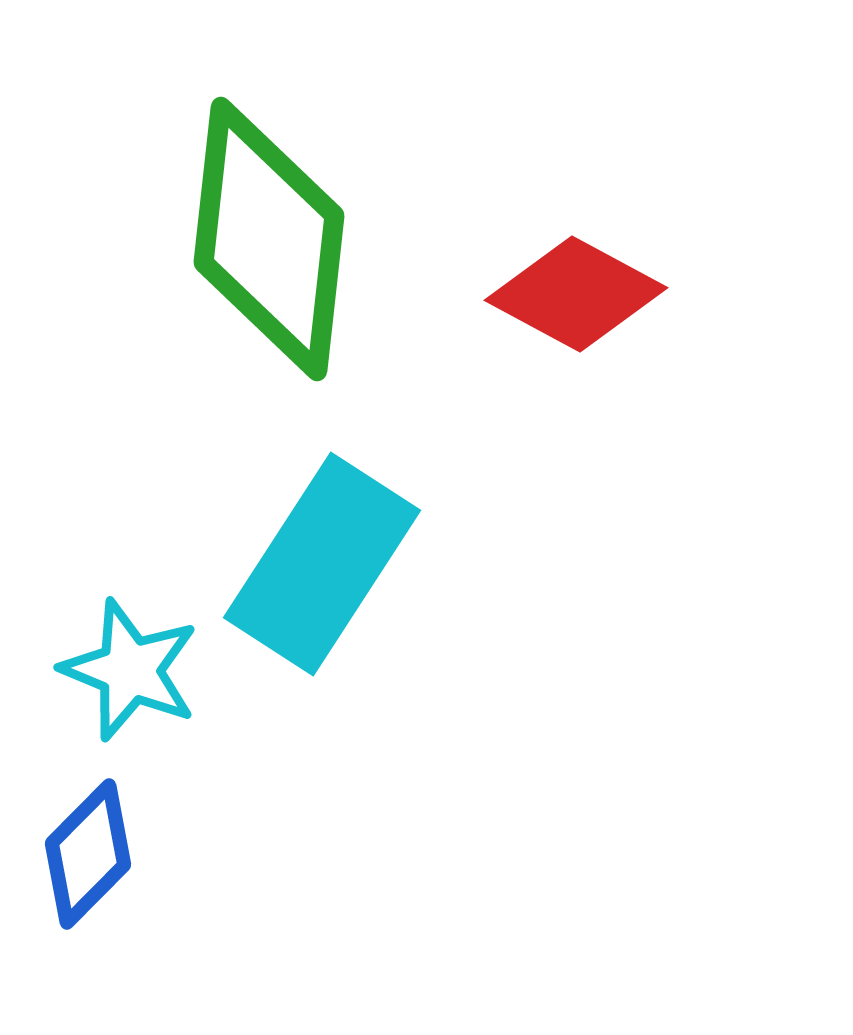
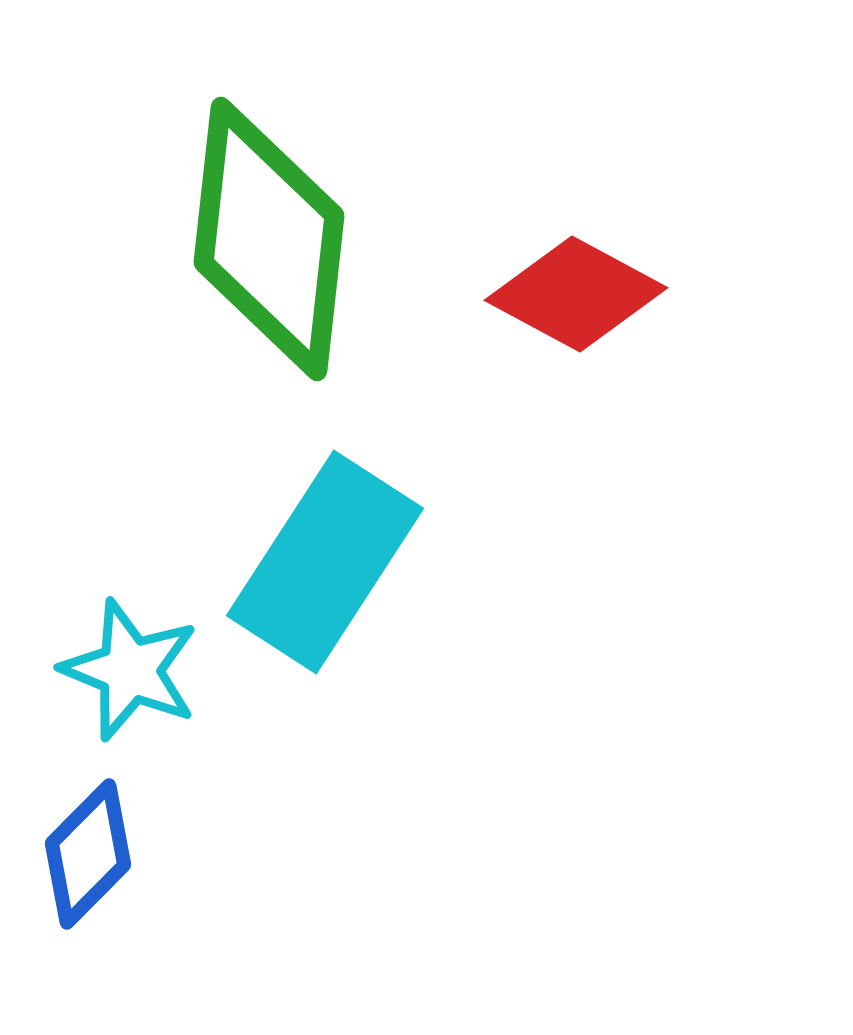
cyan rectangle: moved 3 px right, 2 px up
